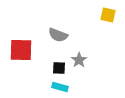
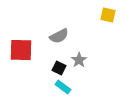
gray semicircle: moved 1 px right, 1 px down; rotated 48 degrees counterclockwise
black square: rotated 24 degrees clockwise
cyan rectangle: moved 3 px right; rotated 21 degrees clockwise
